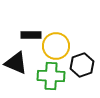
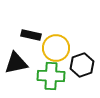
black rectangle: rotated 12 degrees clockwise
yellow circle: moved 2 px down
black triangle: rotated 35 degrees counterclockwise
